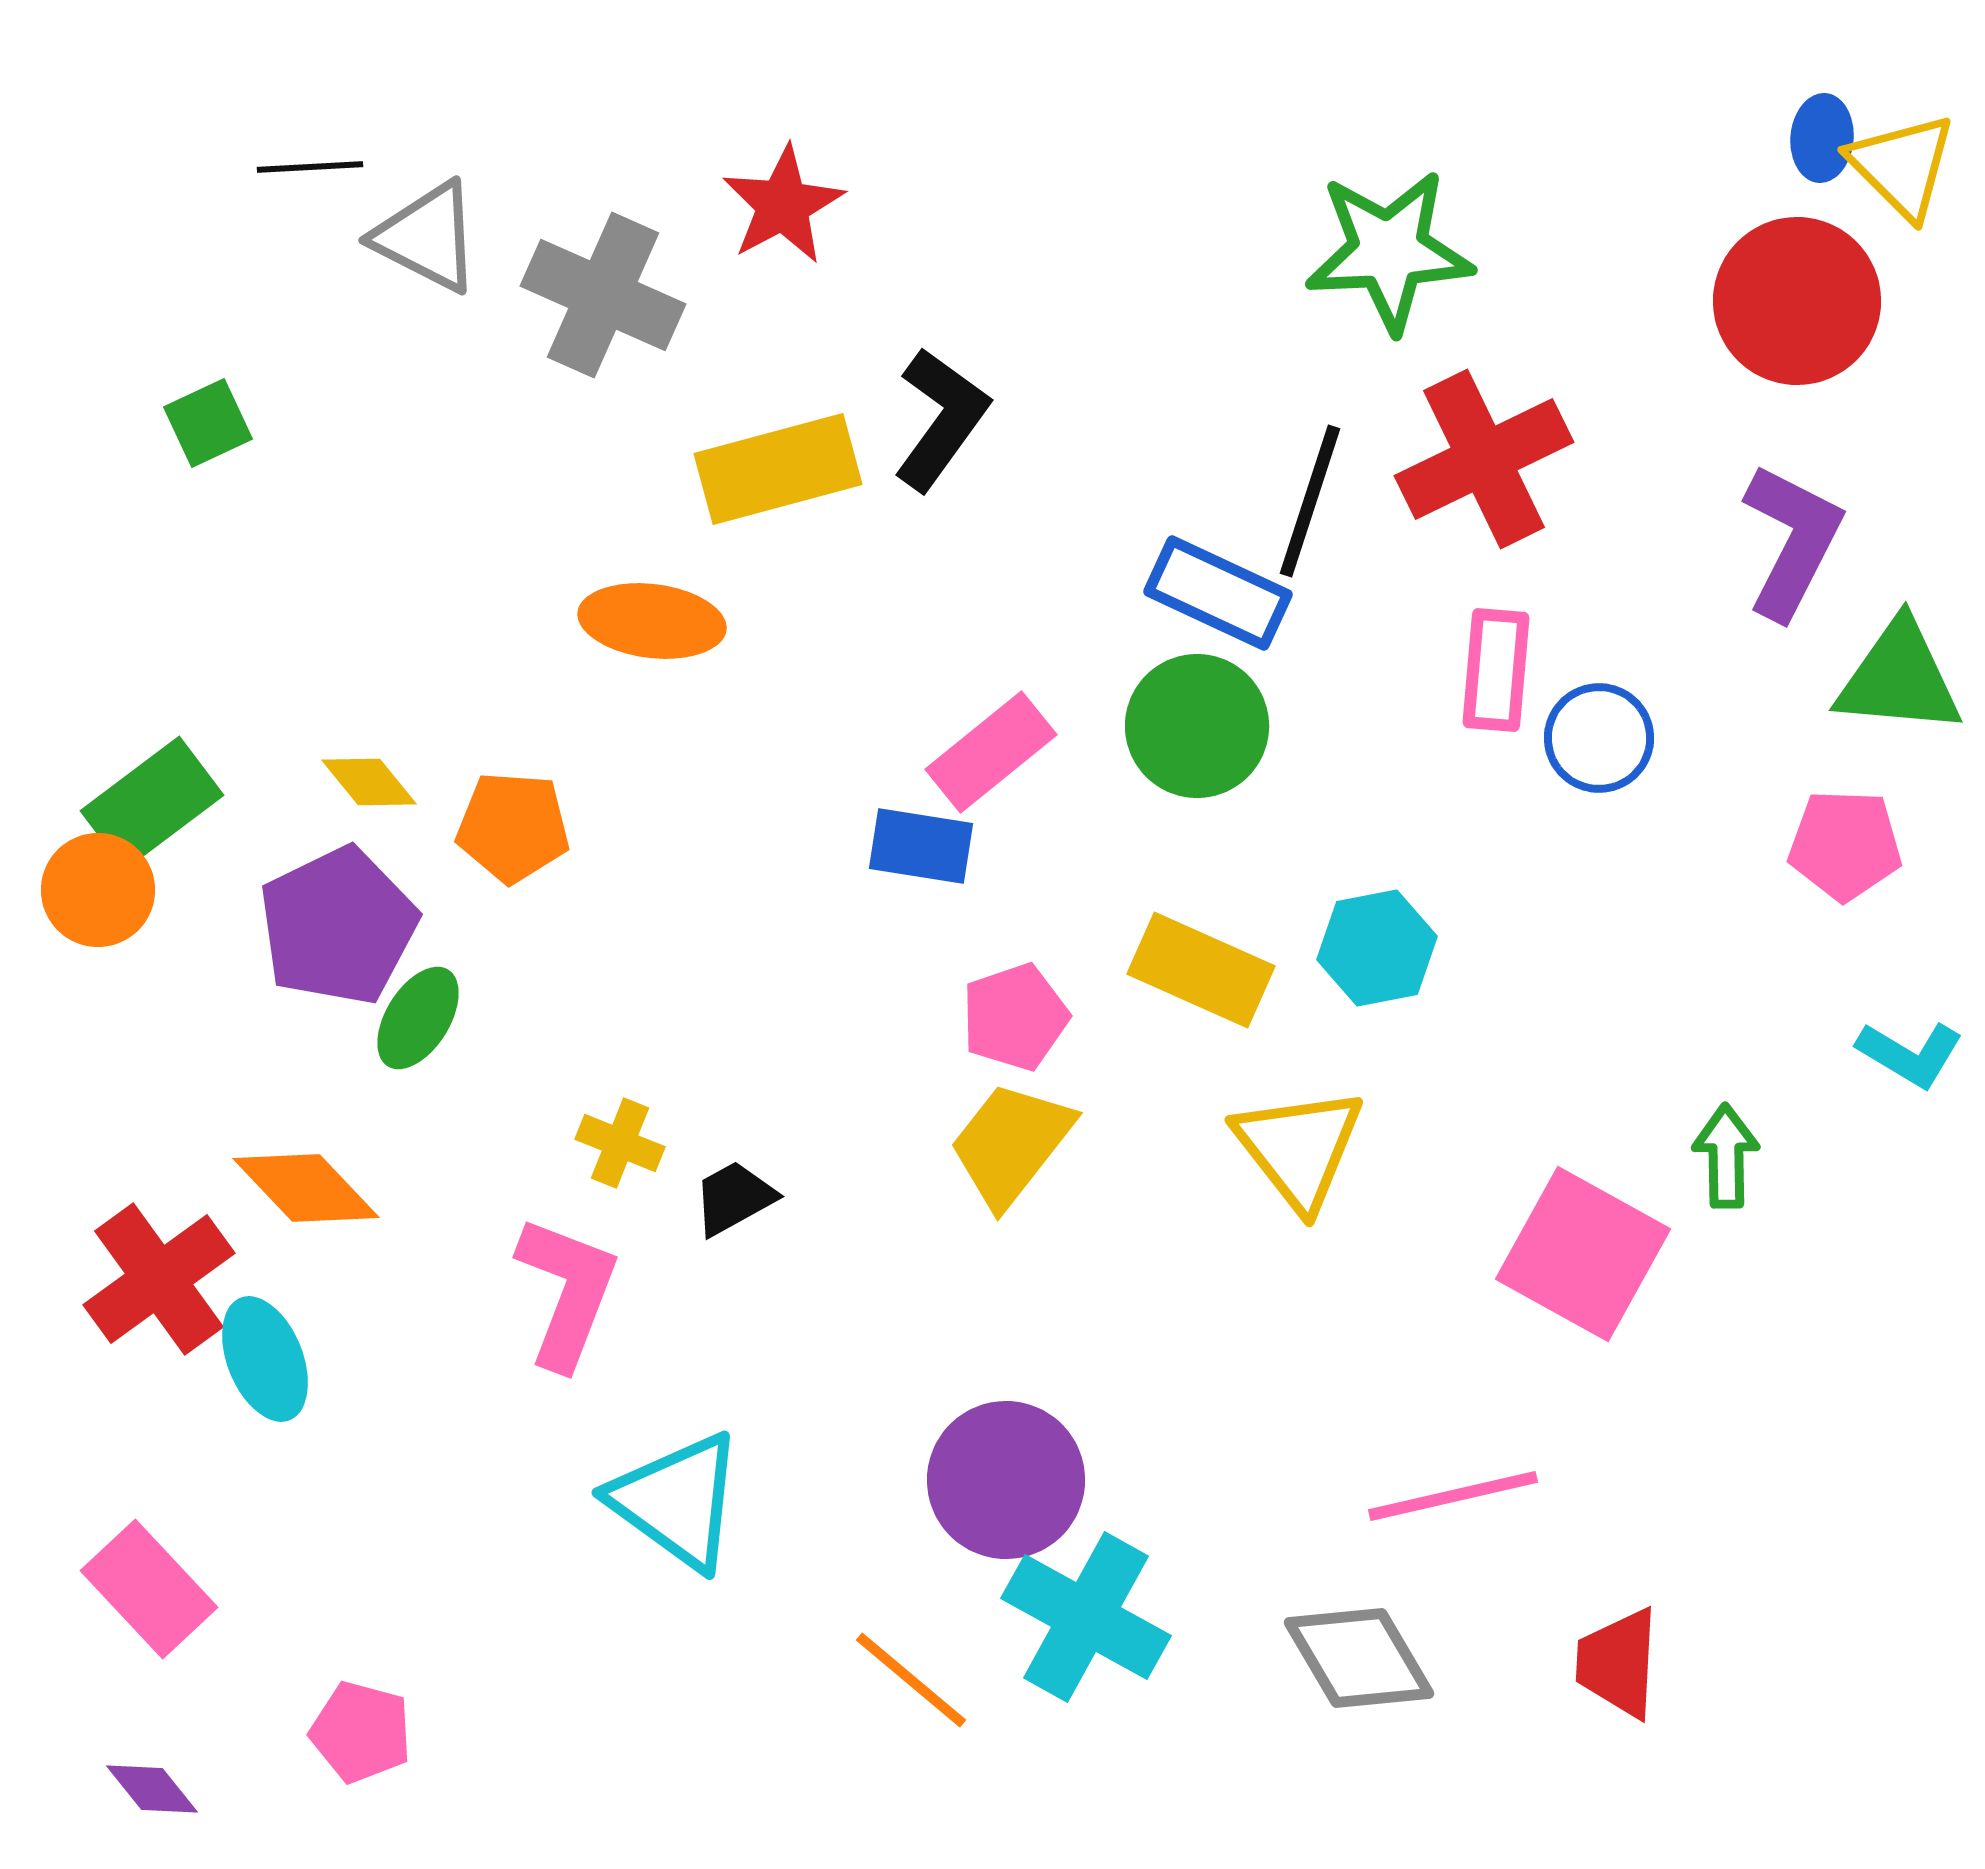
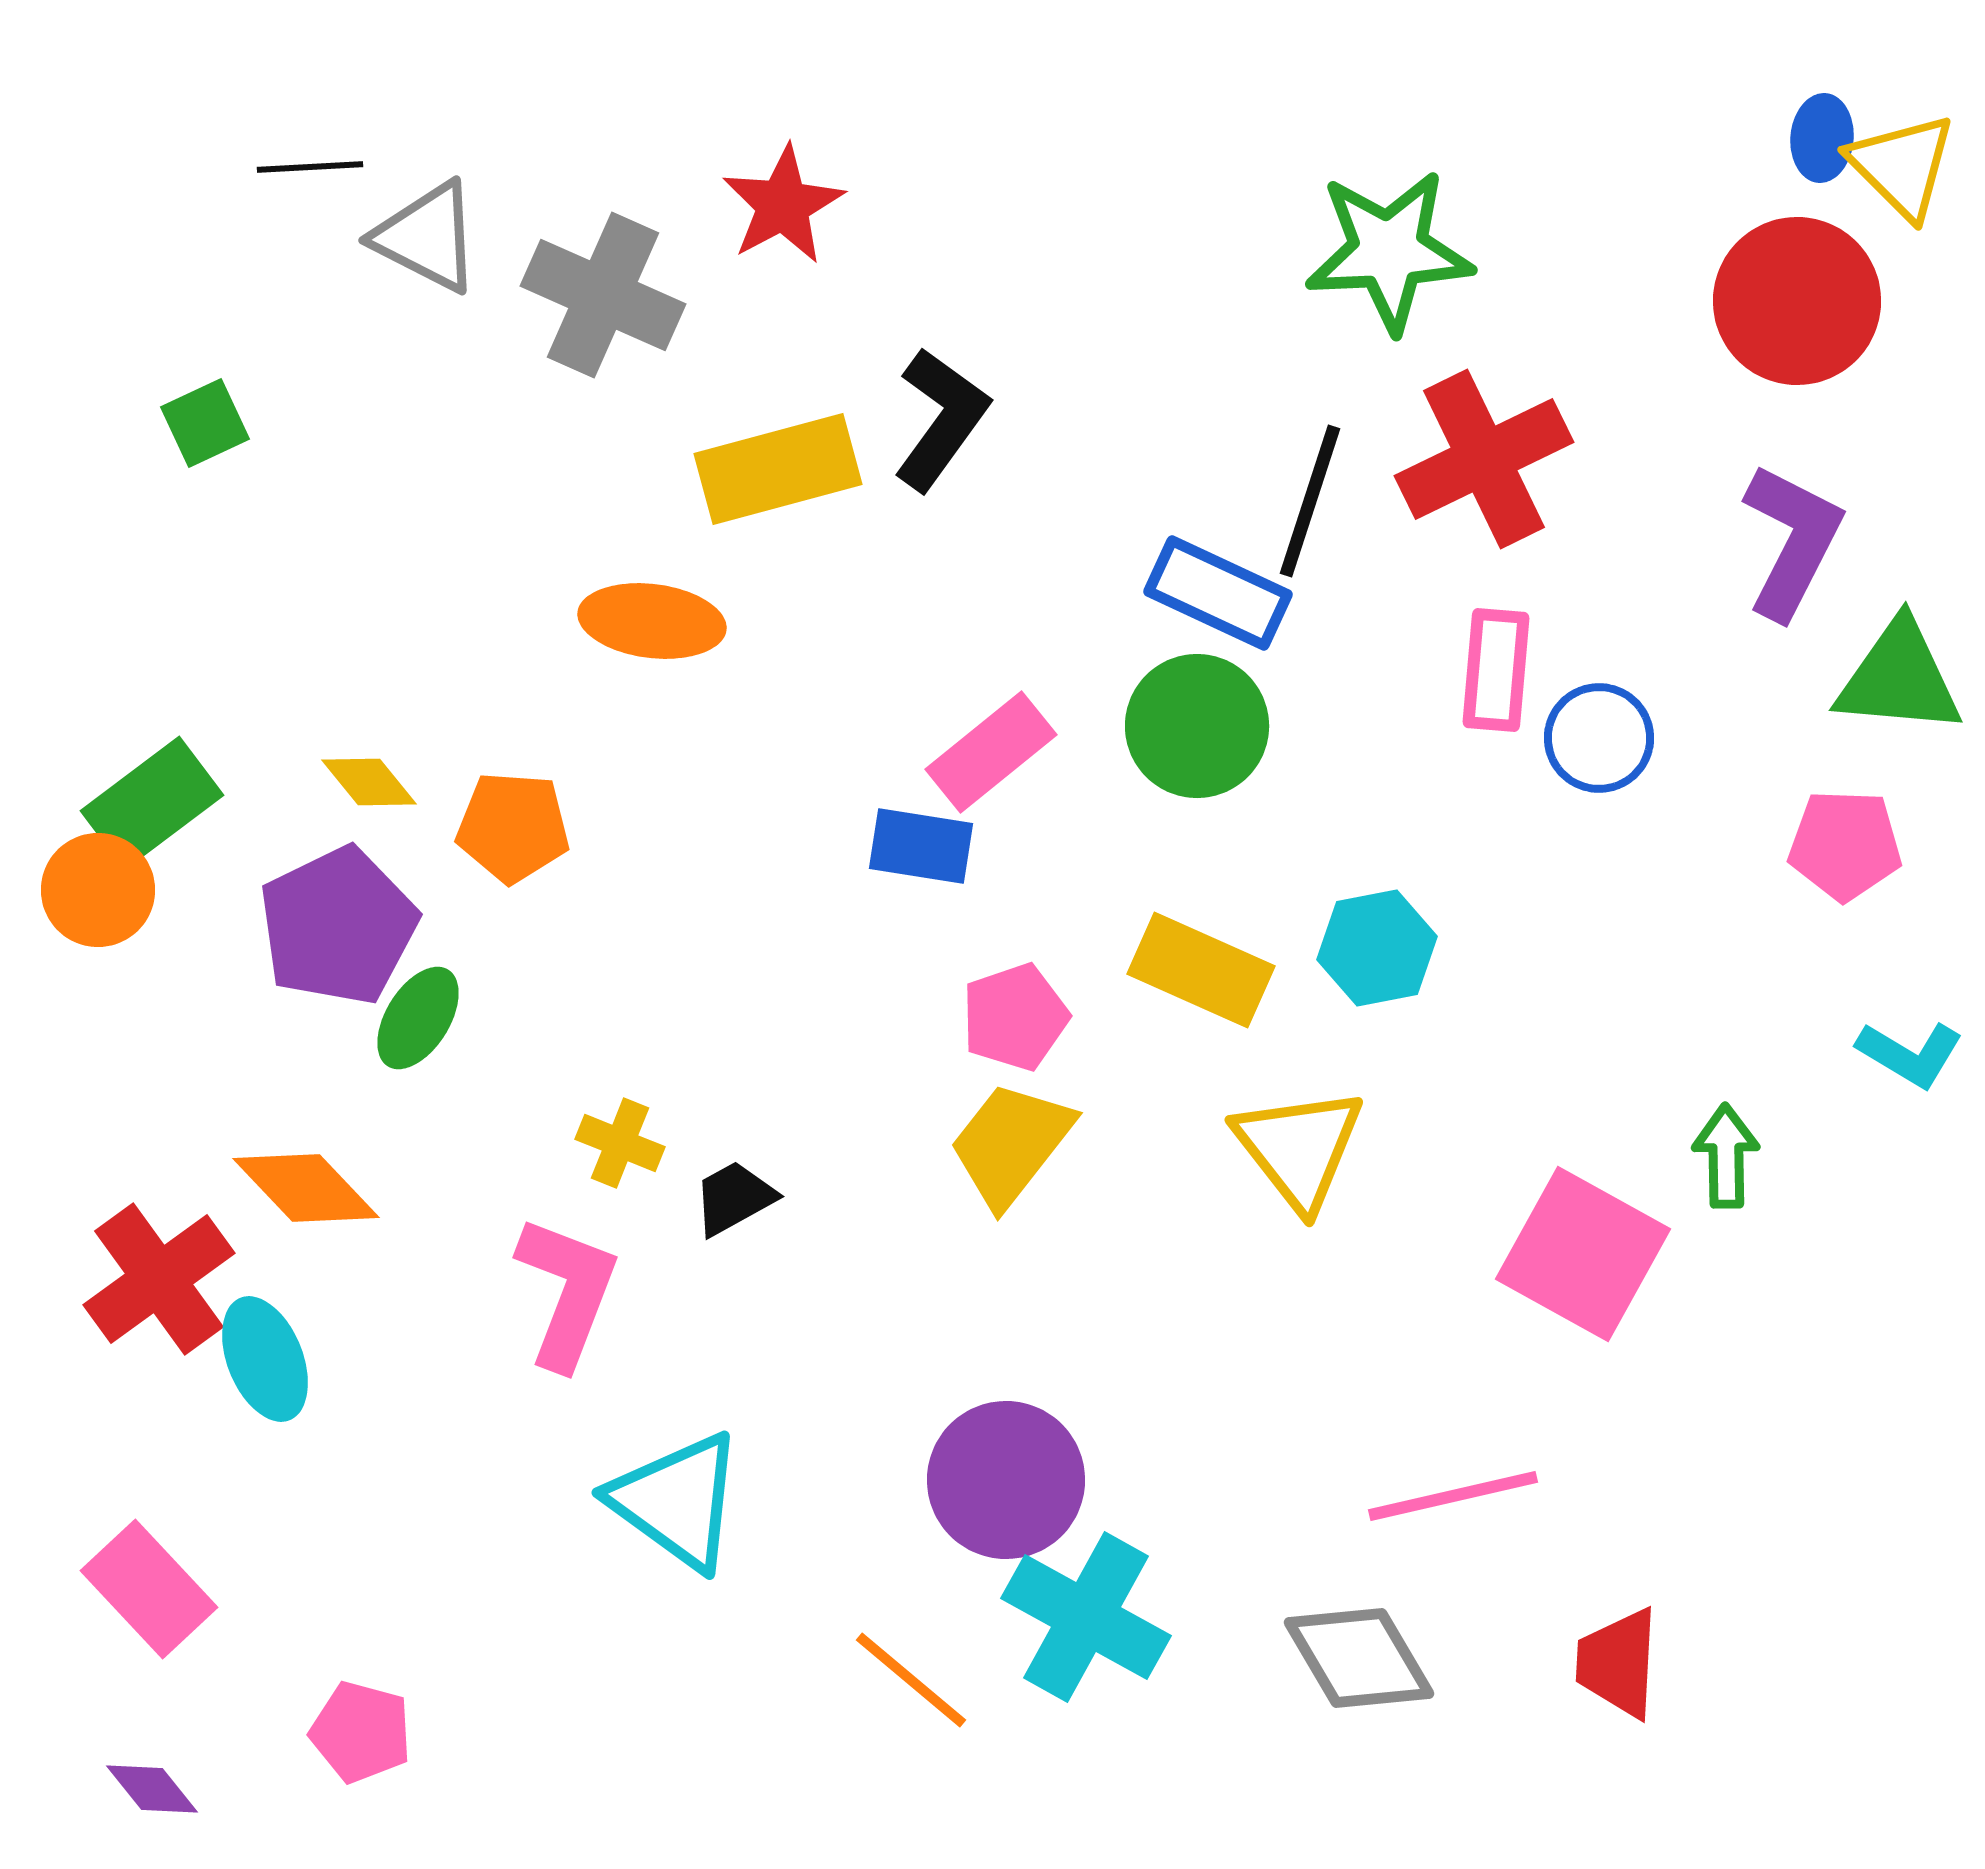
green square at (208, 423): moved 3 px left
